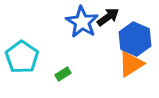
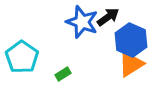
blue star: rotated 12 degrees counterclockwise
blue hexagon: moved 4 px left, 1 px down
